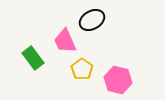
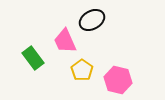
yellow pentagon: moved 1 px down
